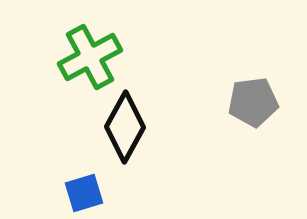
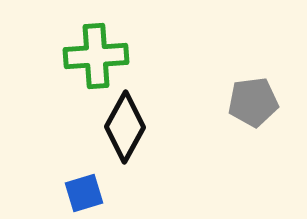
green cross: moved 6 px right, 1 px up; rotated 24 degrees clockwise
